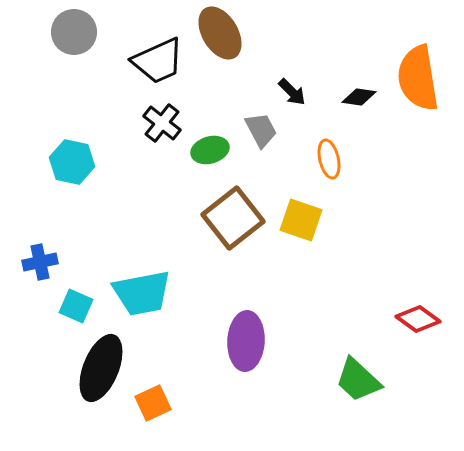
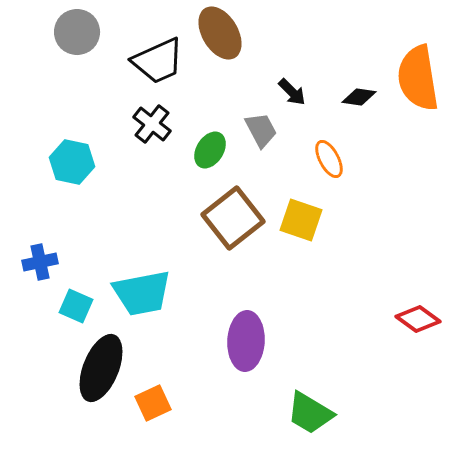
gray circle: moved 3 px right
black cross: moved 10 px left, 1 px down
green ellipse: rotated 42 degrees counterclockwise
orange ellipse: rotated 15 degrees counterclockwise
green trapezoid: moved 48 px left, 33 px down; rotated 12 degrees counterclockwise
